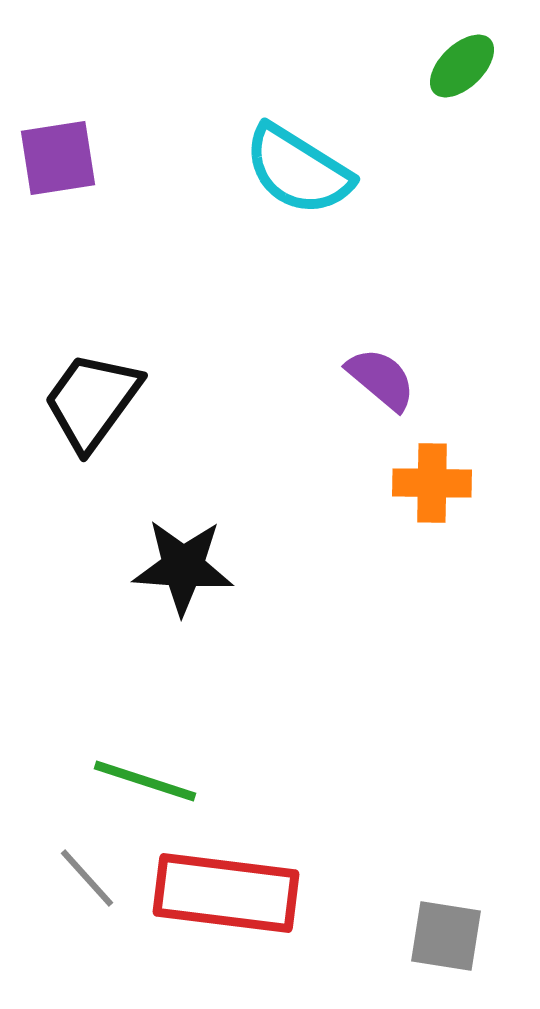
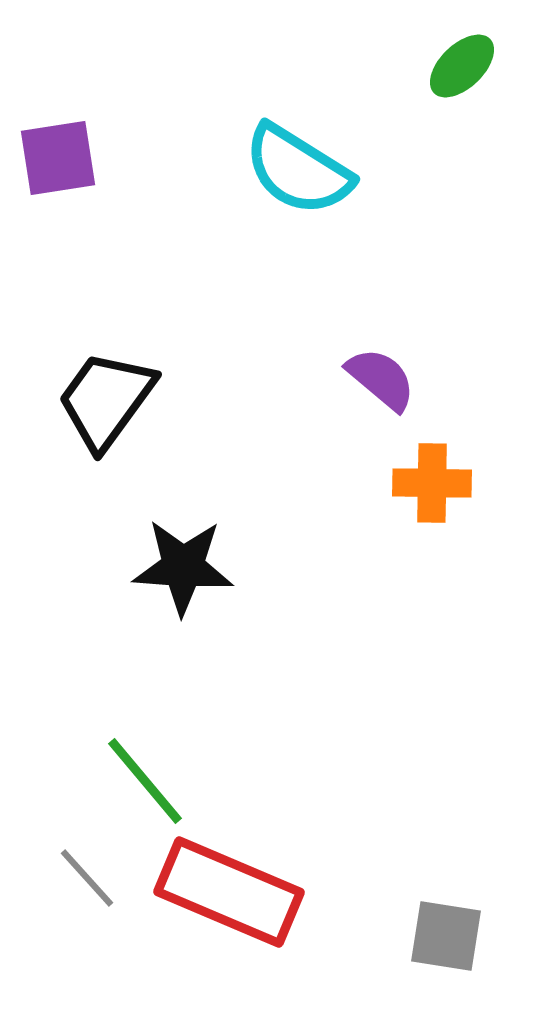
black trapezoid: moved 14 px right, 1 px up
green line: rotated 32 degrees clockwise
red rectangle: moved 3 px right, 1 px up; rotated 16 degrees clockwise
